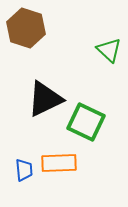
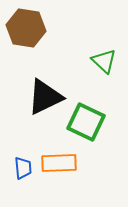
brown hexagon: rotated 9 degrees counterclockwise
green triangle: moved 5 px left, 11 px down
black triangle: moved 2 px up
blue trapezoid: moved 1 px left, 2 px up
